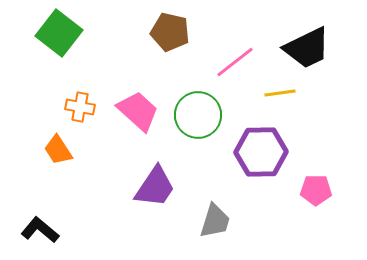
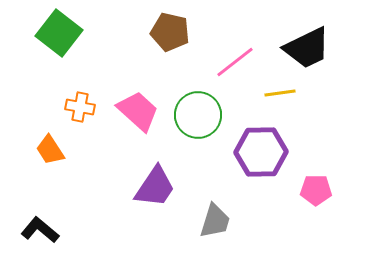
orange trapezoid: moved 8 px left
